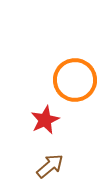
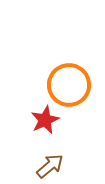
orange circle: moved 6 px left, 5 px down
